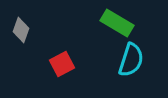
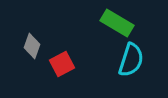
gray diamond: moved 11 px right, 16 px down
